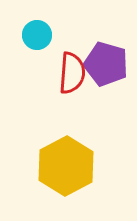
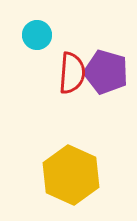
purple pentagon: moved 8 px down
yellow hexagon: moved 5 px right, 9 px down; rotated 8 degrees counterclockwise
